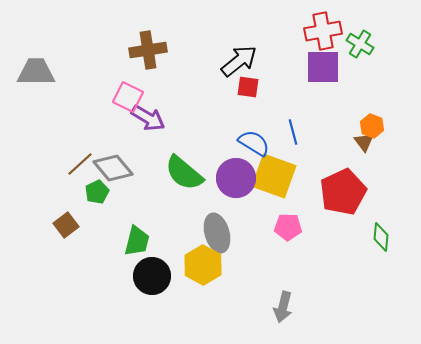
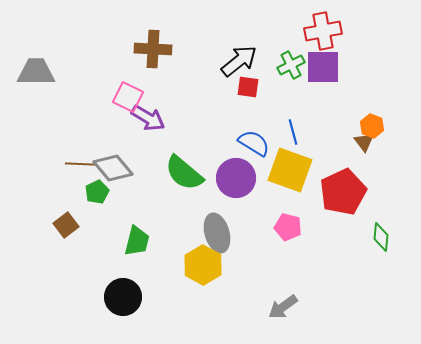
green cross: moved 69 px left, 21 px down; rotated 32 degrees clockwise
brown cross: moved 5 px right, 1 px up; rotated 12 degrees clockwise
brown line: rotated 44 degrees clockwise
yellow square: moved 16 px right, 6 px up
pink pentagon: rotated 12 degrees clockwise
black circle: moved 29 px left, 21 px down
gray arrow: rotated 40 degrees clockwise
